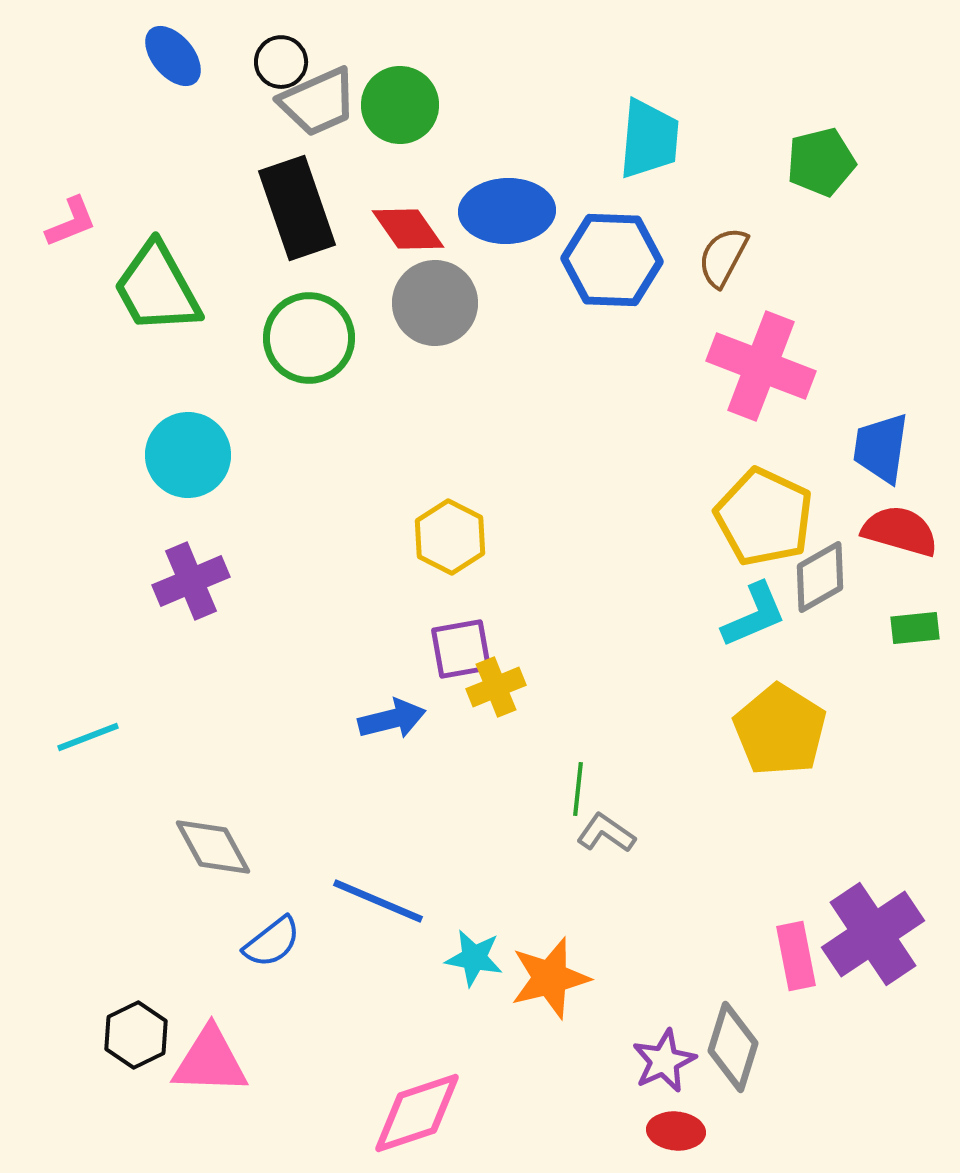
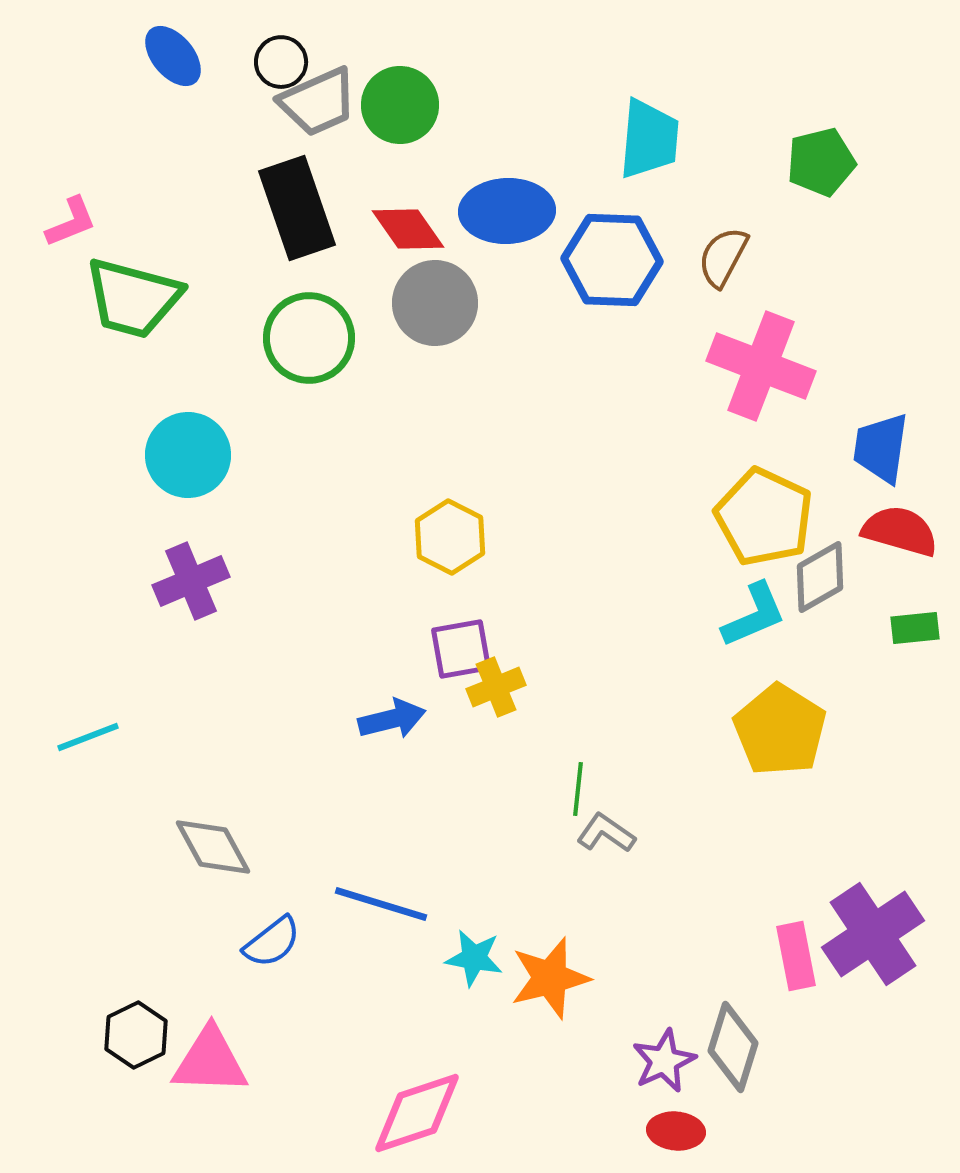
green trapezoid at (157, 288): moved 24 px left, 10 px down; rotated 46 degrees counterclockwise
blue line at (378, 901): moved 3 px right, 3 px down; rotated 6 degrees counterclockwise
